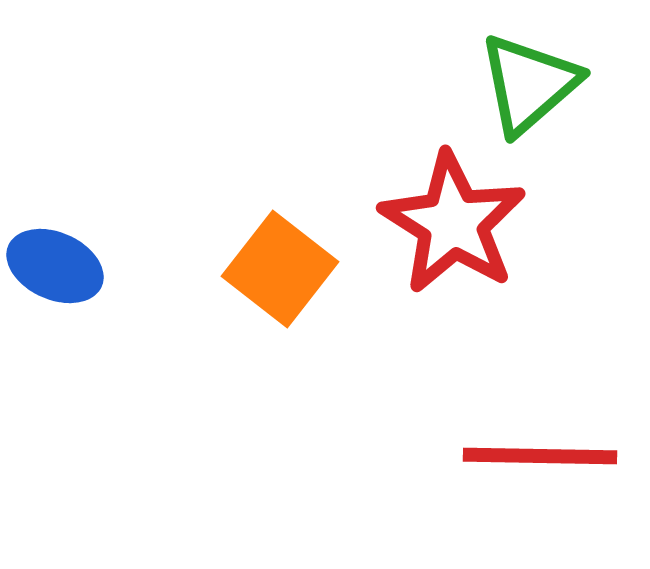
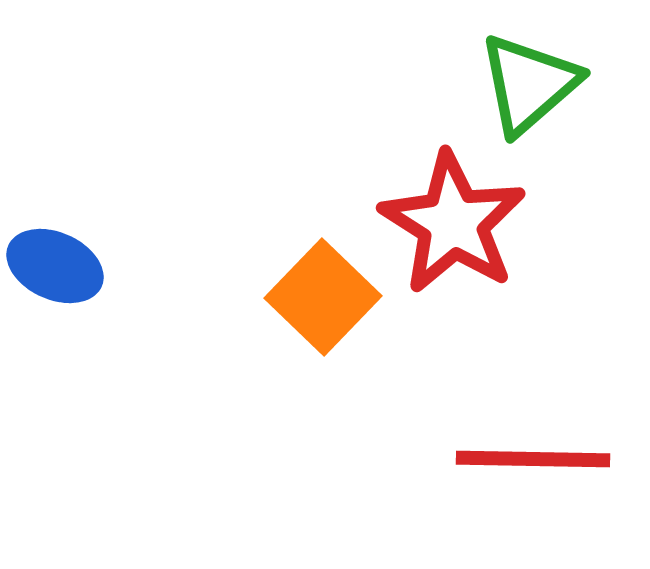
orange square: moved 43 px right, 28 px down; rotated 6 degrees clockwise
red line: moved 7 px left, 3 px down
